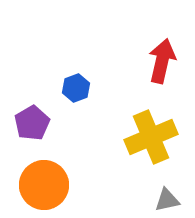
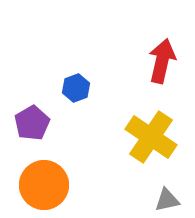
yellow cross: rotated 33 degrees counterclockwise
